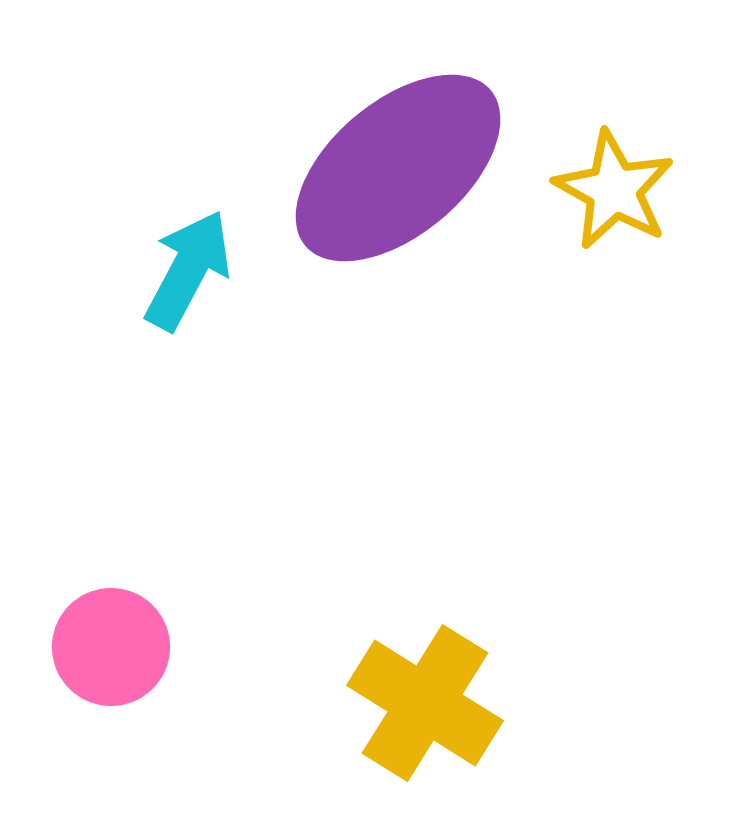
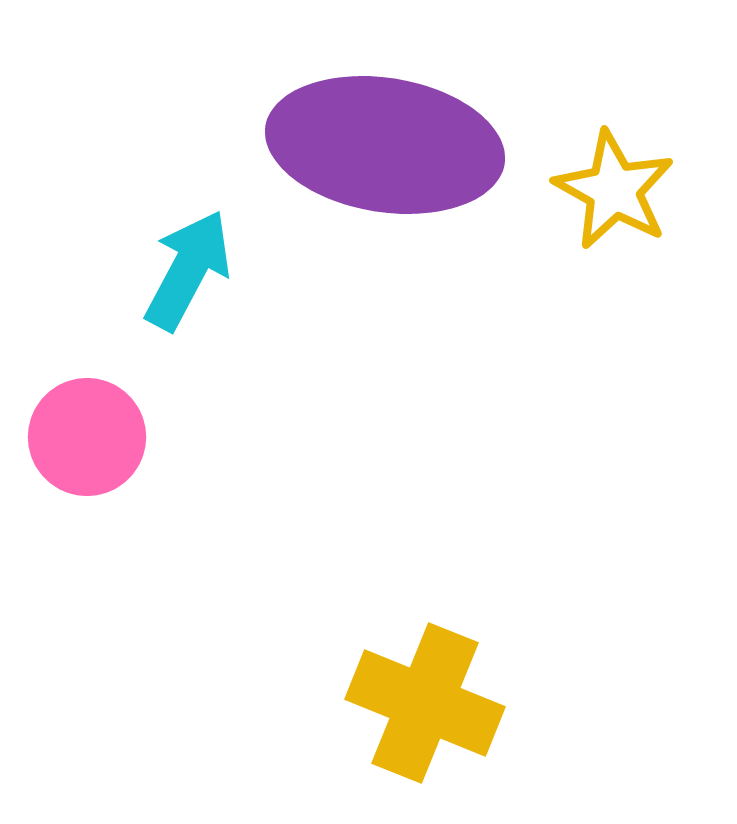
purple ellipse: moved 13 px left, 23 px up; rotated 49 degrees clockwise
pink circle: moved 24 px left, 210 px up
yellow cross: rotated 10 degrees counterclockwise
